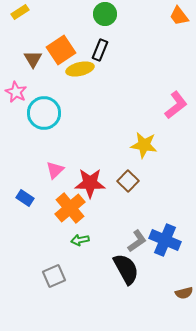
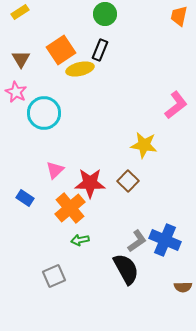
orange trapezoid: rotated 50 degrees clockwise
brown triangle: moved 12 px left
brown semicircle: moved 1 px left, 6 px up; rotated 12 degrees clockwise
